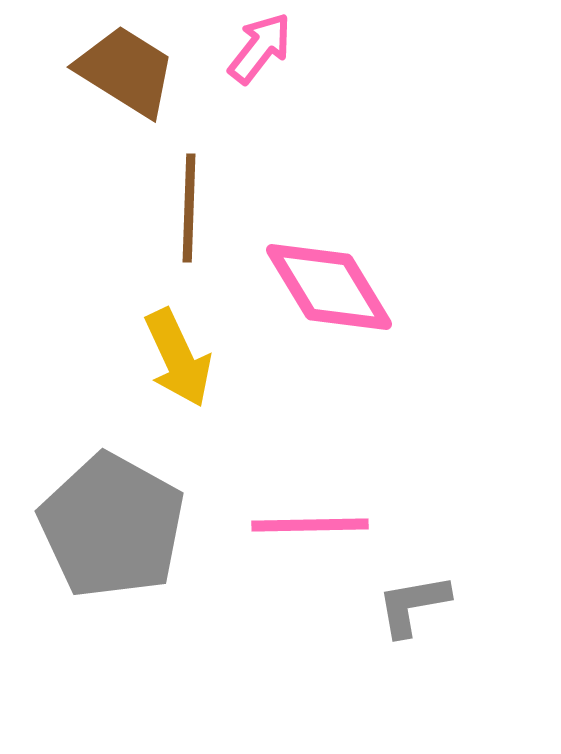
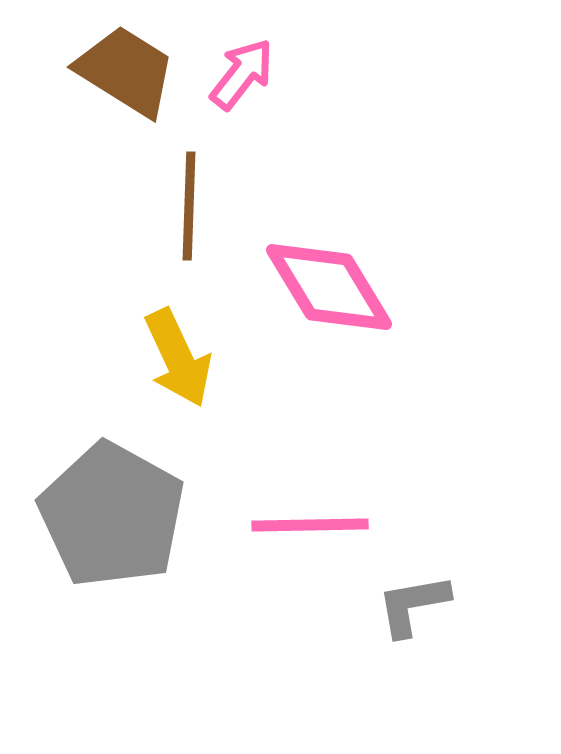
pink arrow: moved 18 px left, 26 px down
brown line: moved 2 px up
gray pentagon: moved 11 px up
